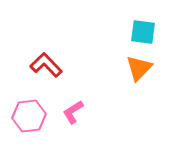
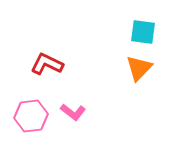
red L-shape: moved 1 px right, 1 px up; rotated 20 degrees counterclockwise
pink L-shape: rotated 110 degrees counterclockwise
pink hexagon: moved 2 px right
